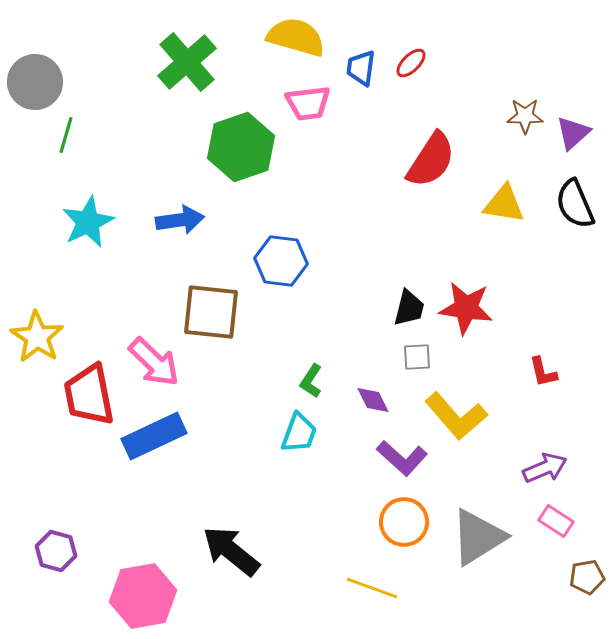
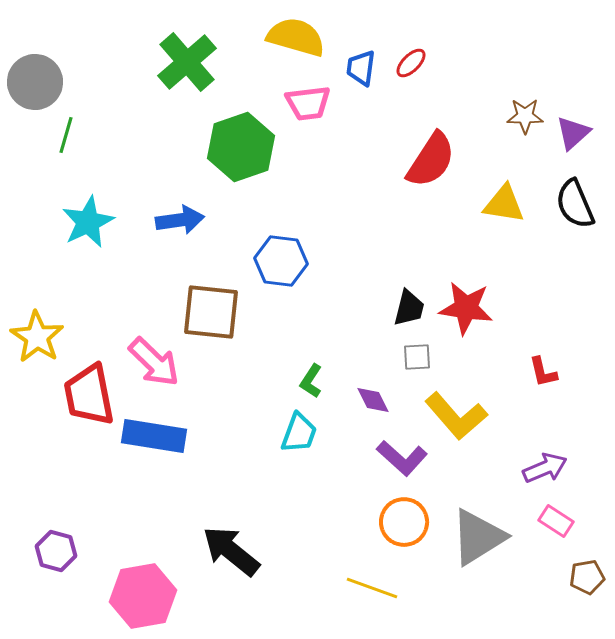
blue rectangle: rotated 34 degrees clockwise
